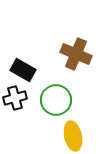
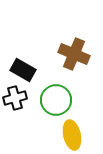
brown cross: moved 2 px left
yellow ellipse: moved 1 px left, 1 px up
